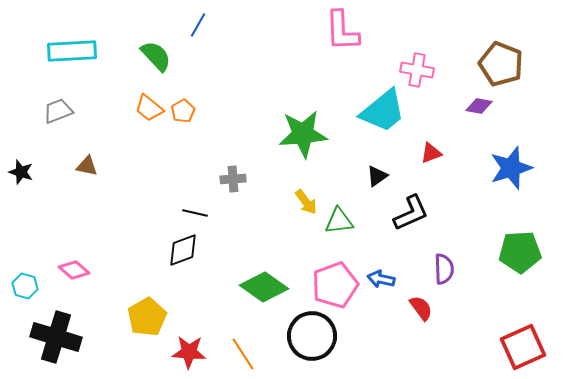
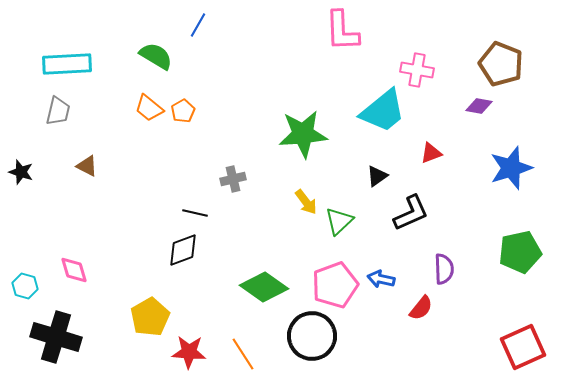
cyan rectangle: moved 5 px left, 13 px down
green semicircle: rotated 16 degrees counterclockwise
gray trapezoid: rotated 124 degrees clockwise
brown triangle: rotated 15 degrees clockwise
gray cross: rotated 10 degrees counterclockwise
green triangle: rotated 36 degrees counterclockwise
green pentagon: rotated 9 degrees counterclockwise
pink diamond: rotated 32 degrees clockwise
red semicircle: rotated 76 degrees clockwise
yellow pentagon: moved 3 px right
